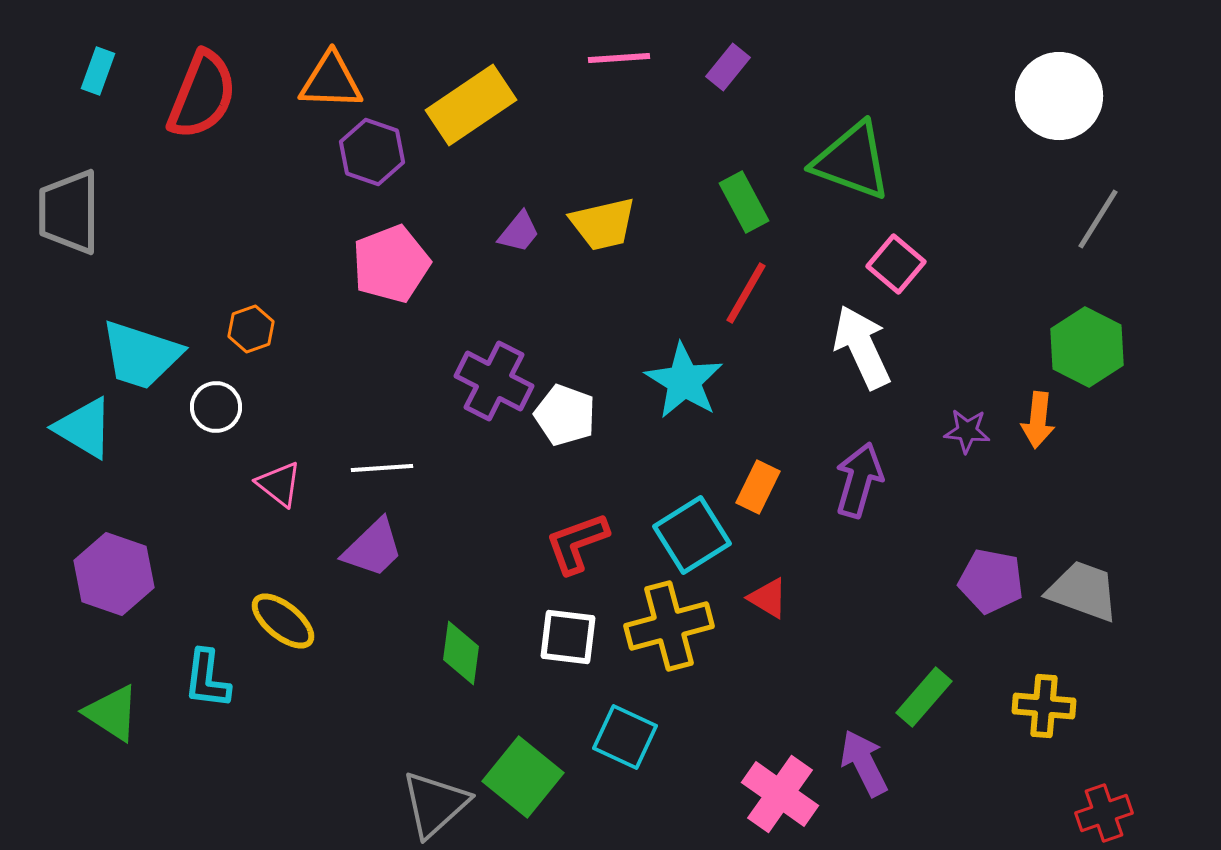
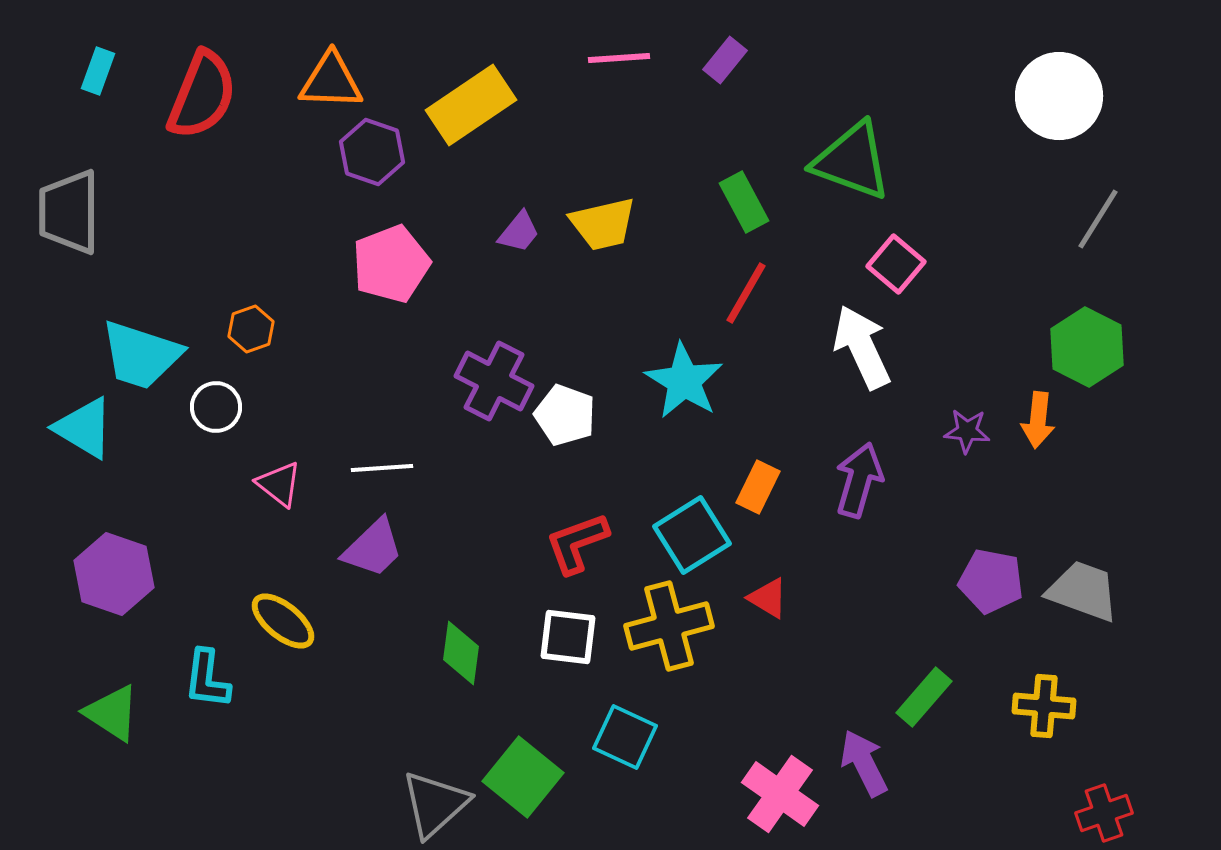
purple rectangle at (728, 67): moved 3 px left, 7 px up
